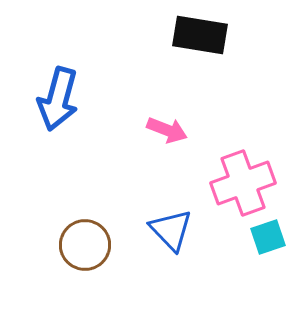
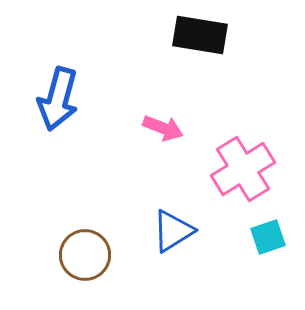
pink arrow: moved 4 px left, 2 px up
pink cross: moved 14 px up; rotated 12 degrees counterclockwise
blue triangle: moved 2 px right, 1 px down; rotated 42 degrees clockwise
brown circle: moved 10 px down
